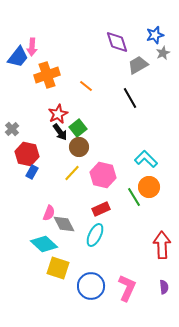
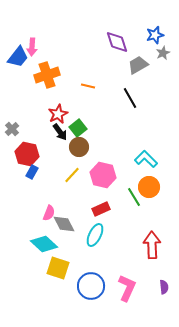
orange line: moved 2 px right; rotated 24 degrees counterclockwise
yellow line: moved 2 px down
red arrow: moved 10 px left
